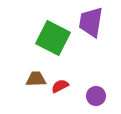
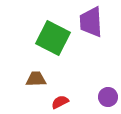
purple trapezoid: rotated 12 degrees counterclockwise
red semicircle: moved 16 px down
purple circle: moved 12 px right, 1 px down
